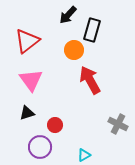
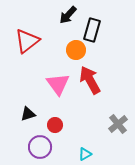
orange circle: moved 2 px right
pink triangle: moved 27 px right, 4 px down
black triangle: moved 1 px right, 1 px down
gray cross: rotated 24 degrees clockwise
cyan triangle: moved 1 px right, 1 px up
